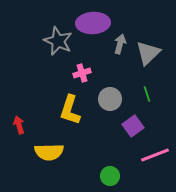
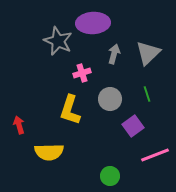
gray arrow: moved 6 px left, 10 px down
